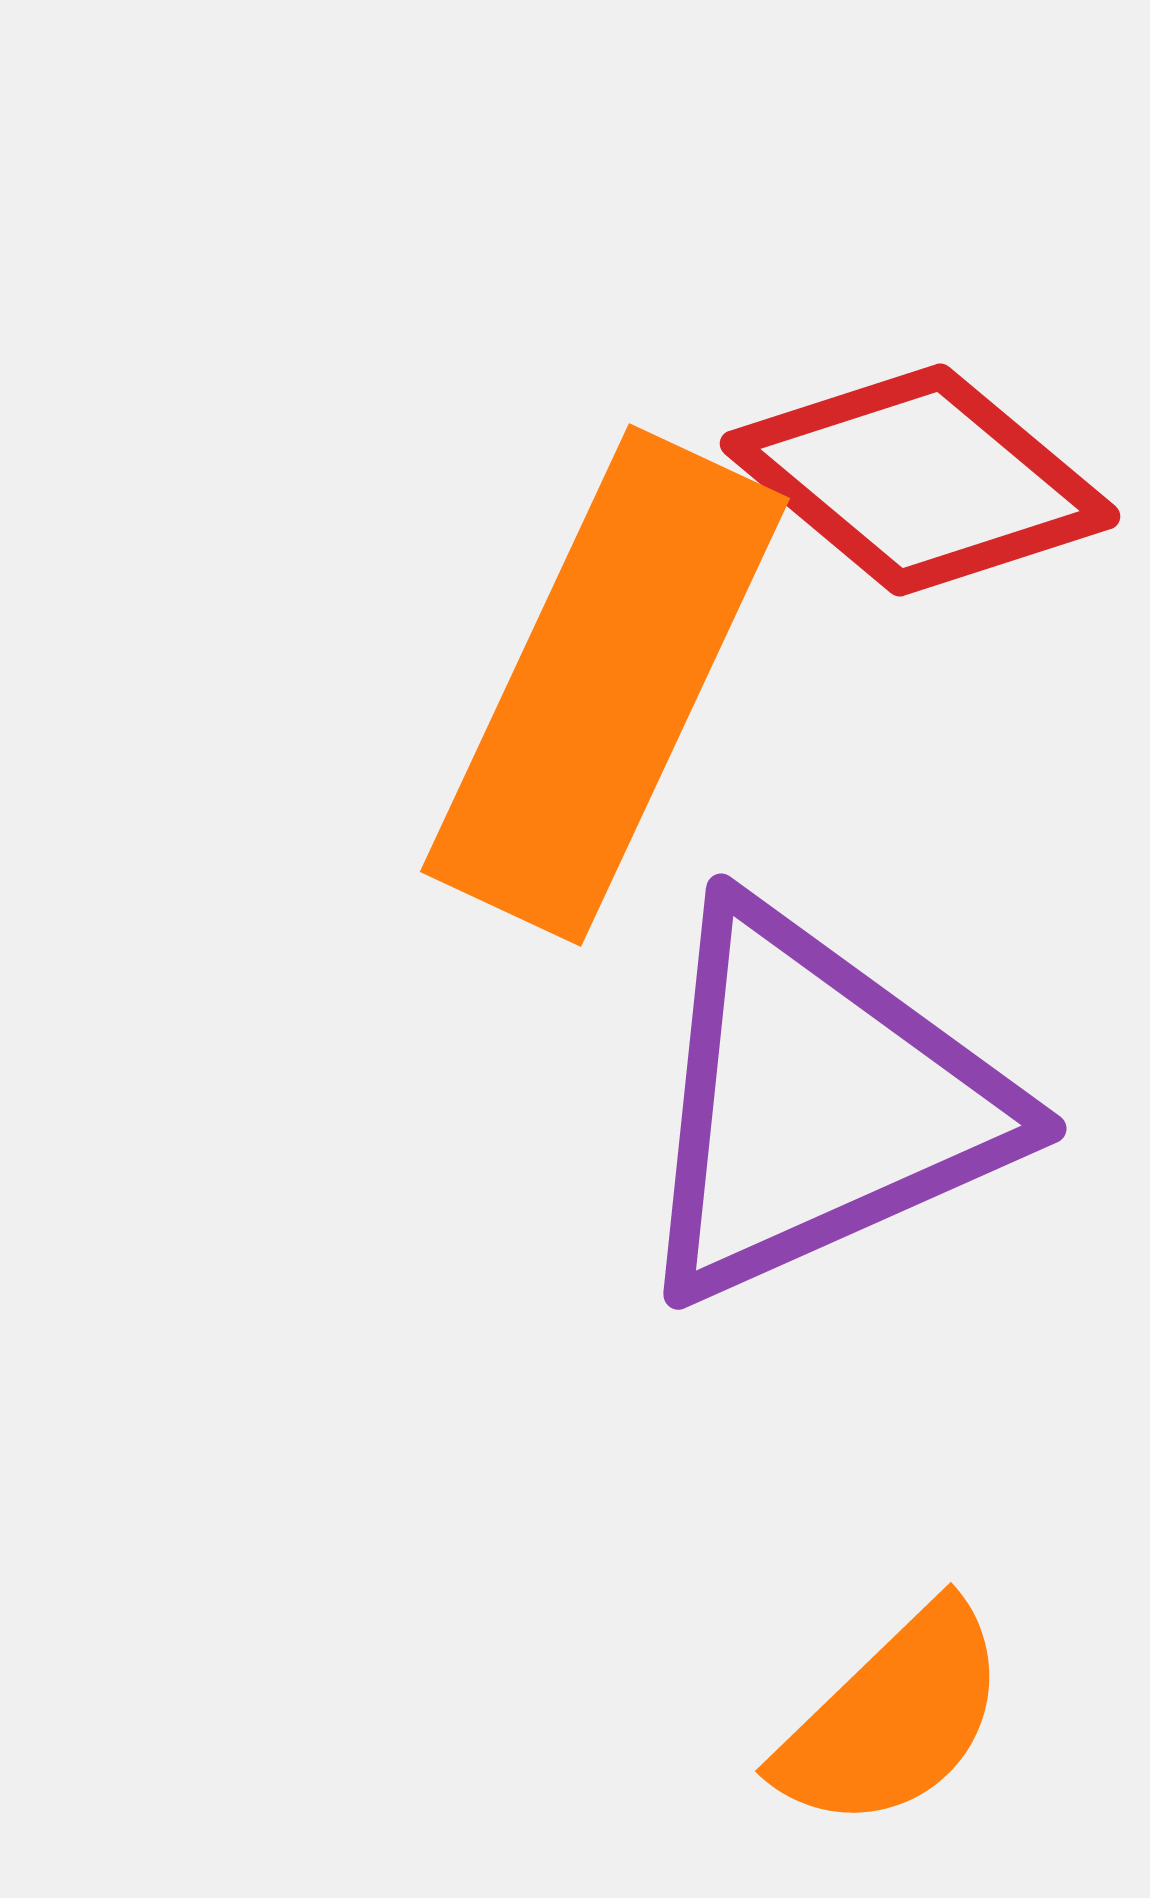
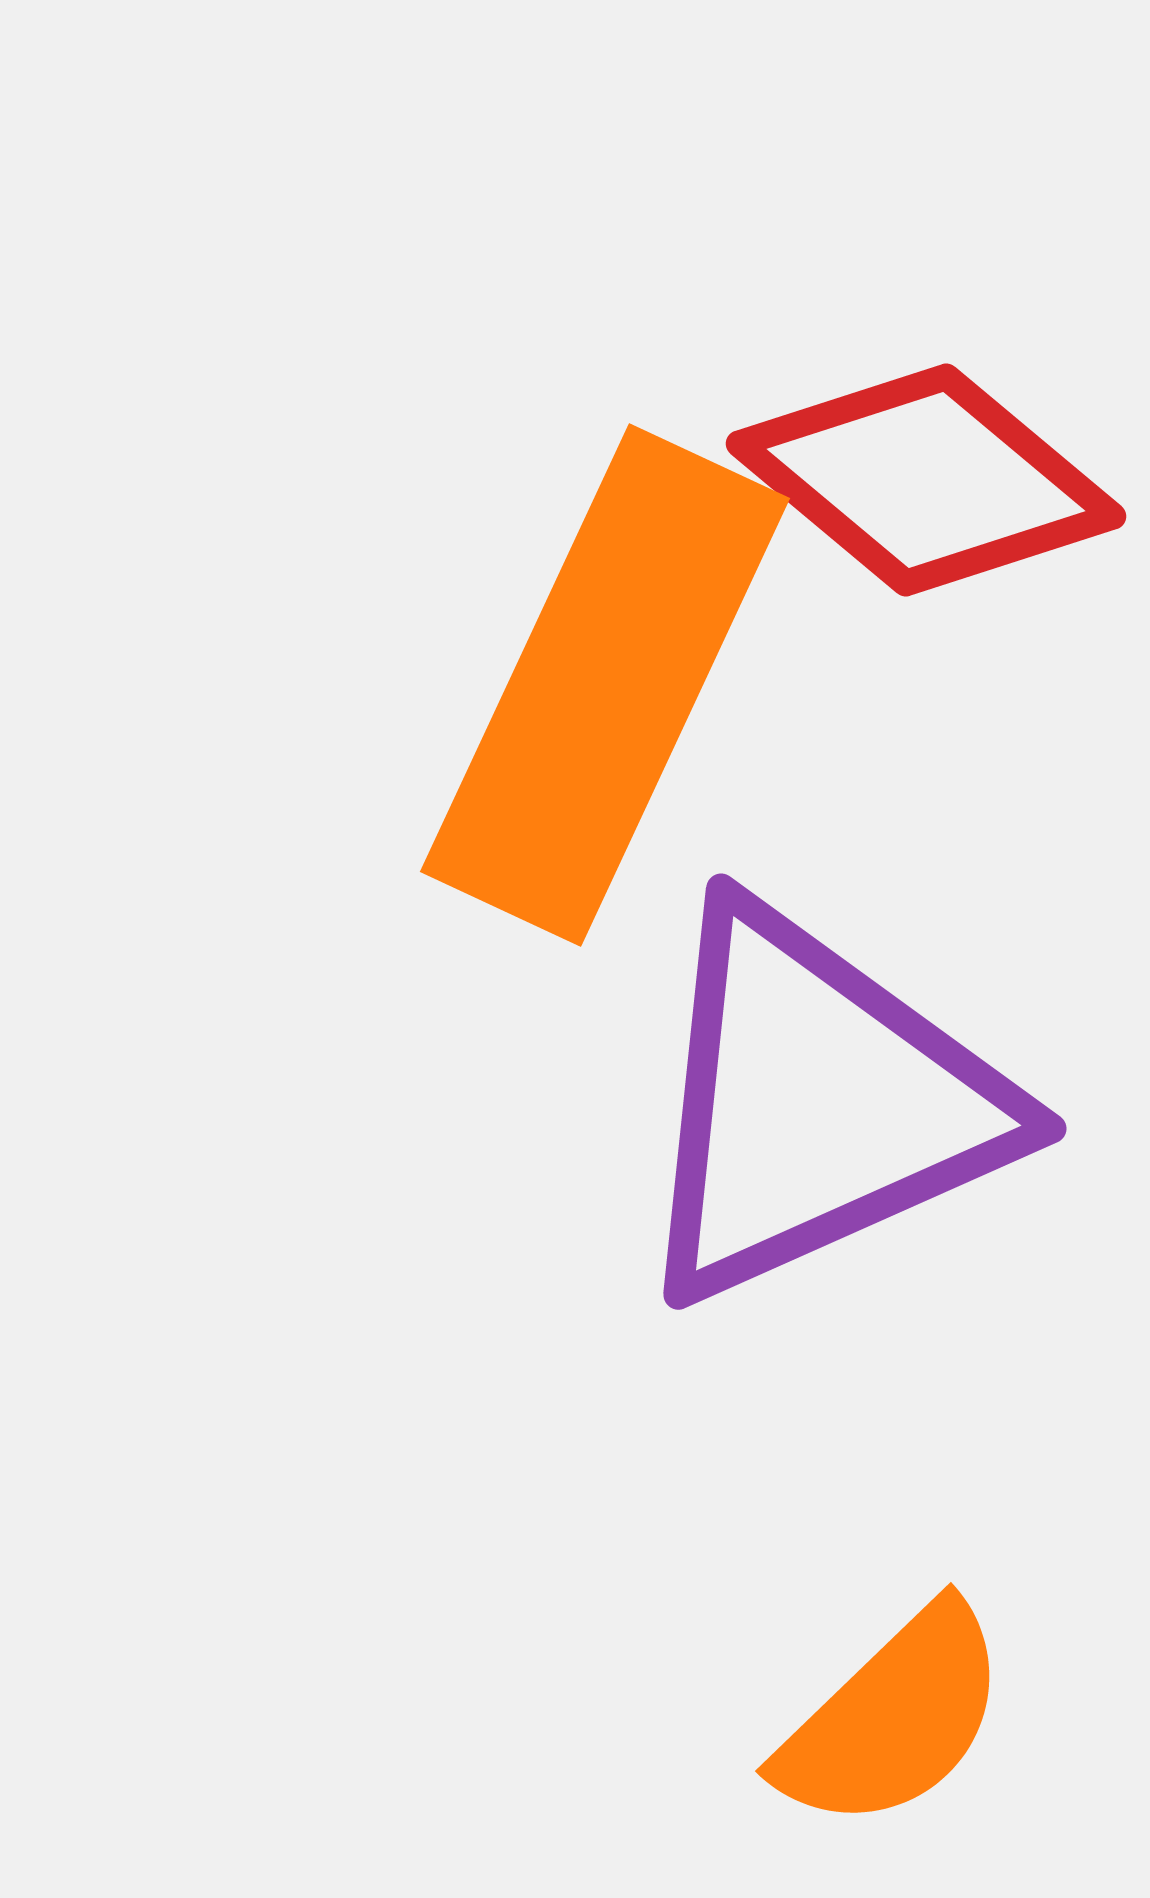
red diamond: moved 6 px right
